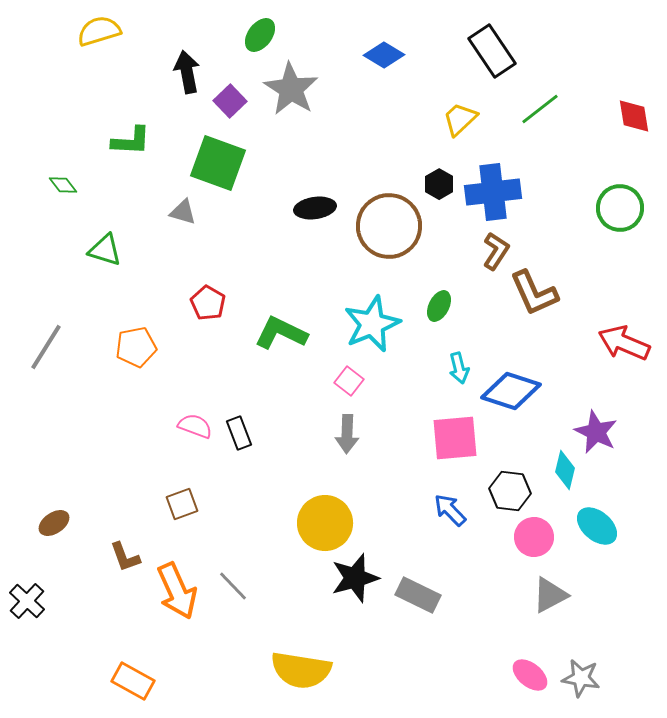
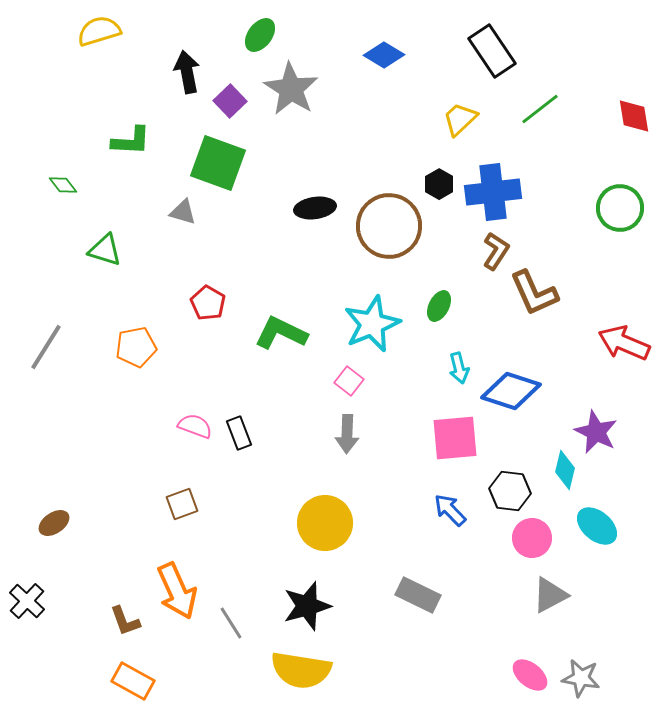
pink circle at (534, 537): moved 2 px left, 1 px down
brown L-shape at (125, 557): moved 64 px down
black star at (355, 578): moved 48 px left, 28 px down
gray line at (233, 586): moved 2 px left, 37 px down; rotated 12 degrees clockwise
